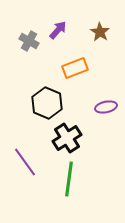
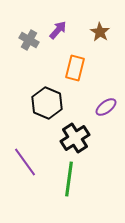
gray cross: moved 1 px up
orange rectangle: rotated 55 degrees counterclockwise
purple ellipse: rotated 25 degrees counterclockwise
black cross: moved 8 px right
